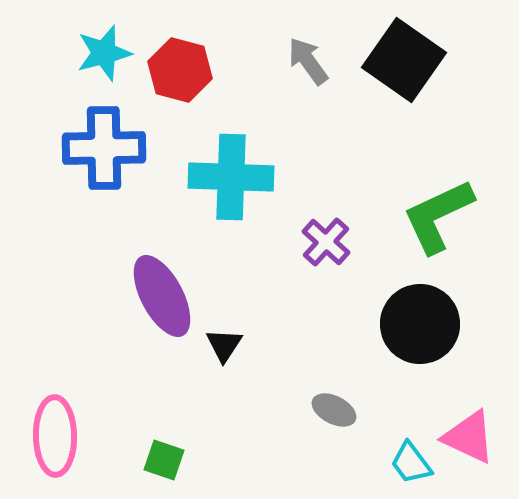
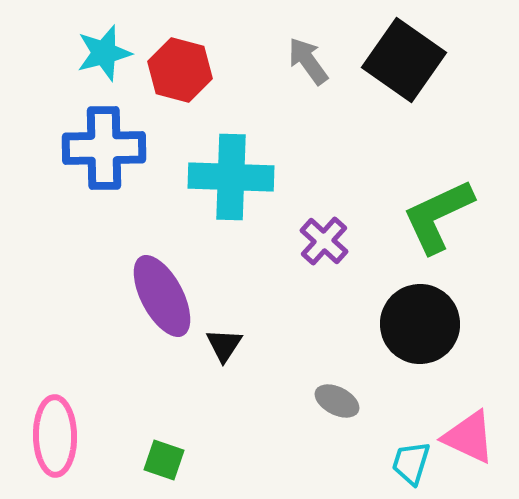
purple cross: moved 2 px left, 1 px up
gray ellipse: moved 3 px right, 9 px up
cyan trapezoid: rotated 54 degrees clockwise
